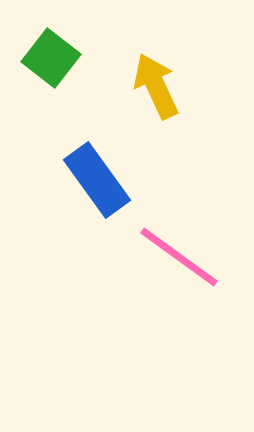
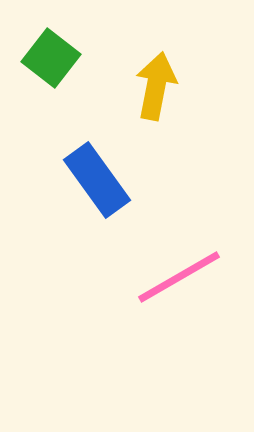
yellow arrow: rotated 36 degrees clockwise
pink line: moved 20 px down; rotated 66 degrees counterclockwise
